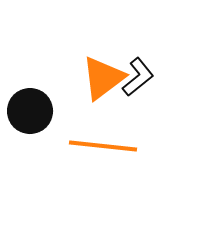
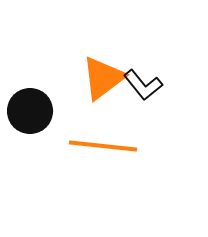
black L-shape: moved 5 px right, 8 px down; rotated 90 degrees clockwise
